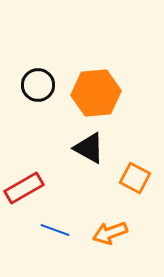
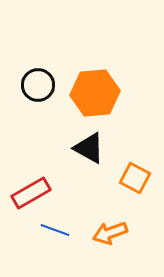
orange hexagon: moved 1 px left
red rectangle: moved 7 px right, 5 px down
